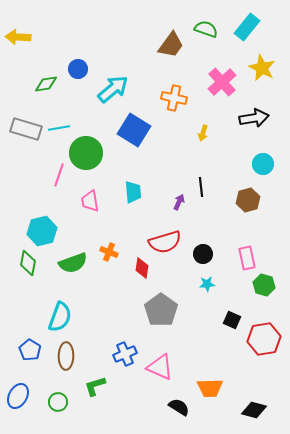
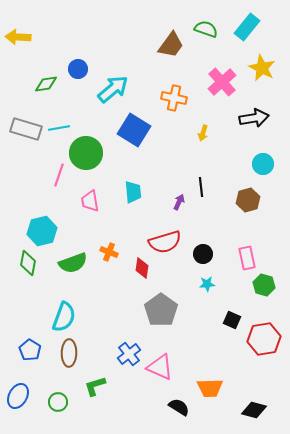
cyan semicircle at (60, 317): moved 4 px right
blue cross at (125, 354): moved 4 px right; rotated 15 degrees counterclockwise
brown ellipse at (66, 356): moved 3 px right, 3 px up
